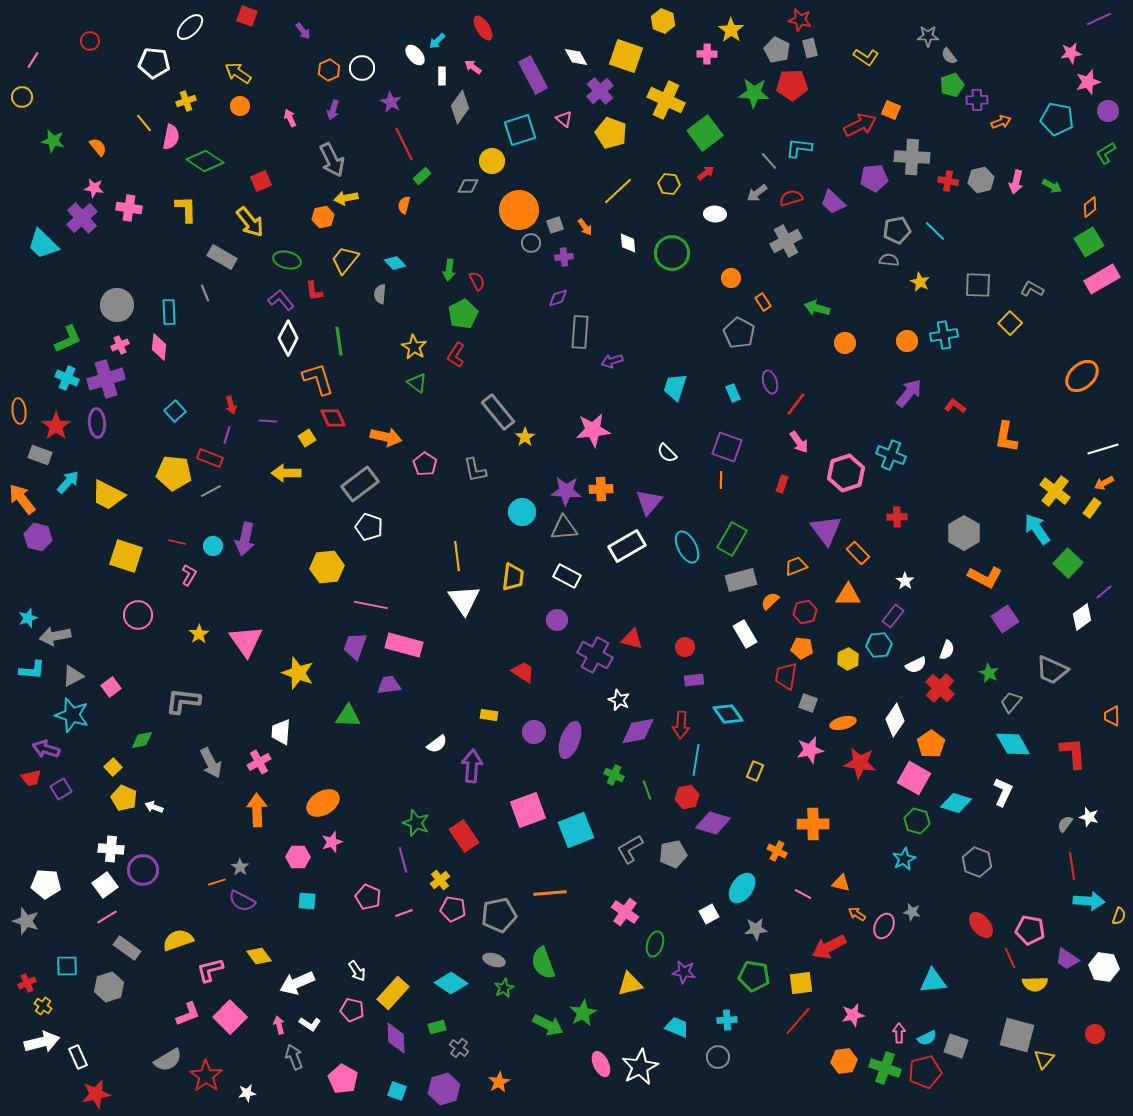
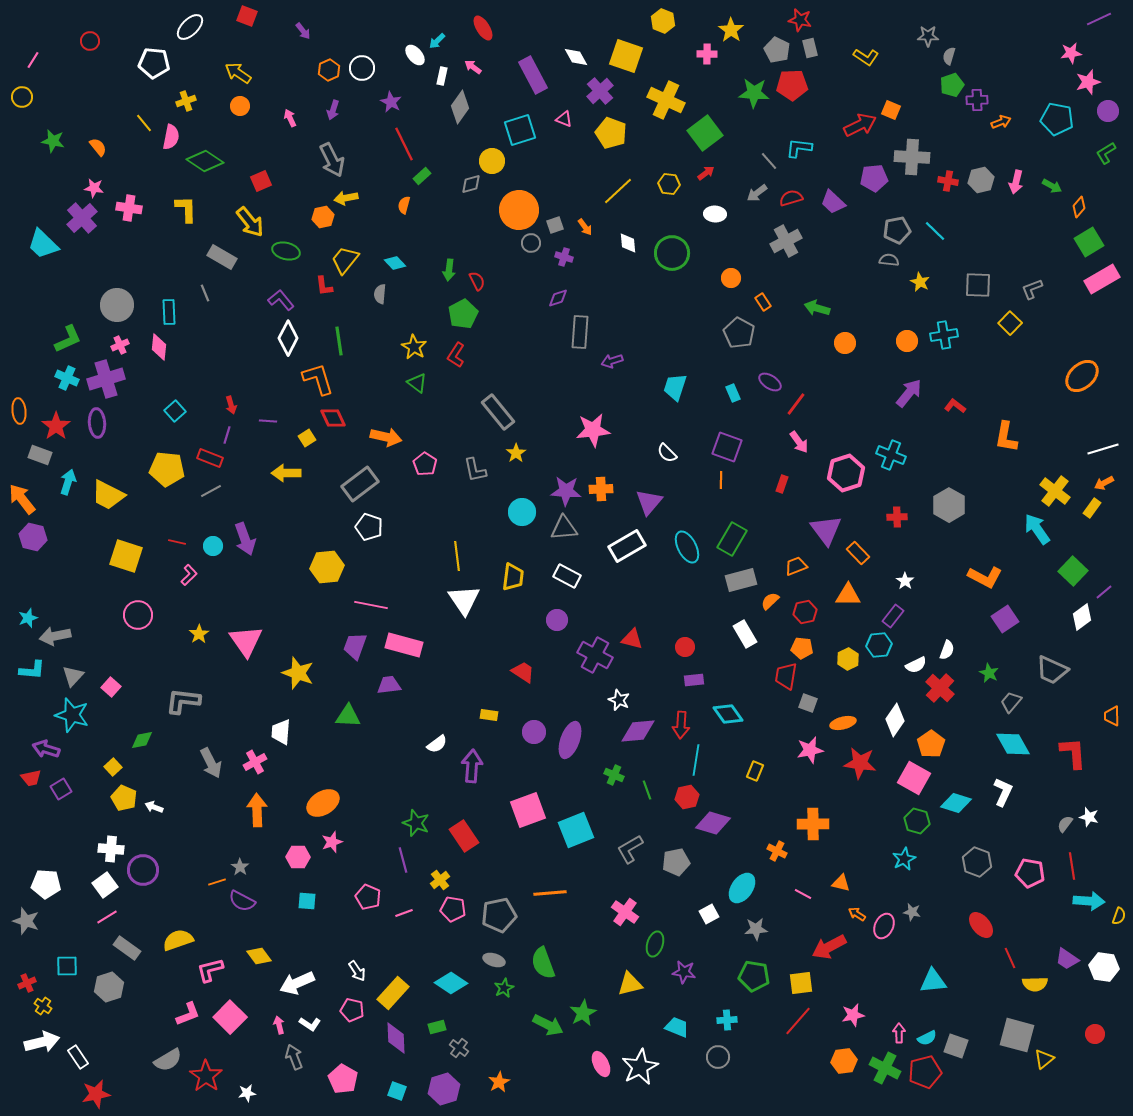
gray semicircle at (949, 56): rotated 54 degrees clockwise
white rectangle at (442, 76): rotated 12 degrees clockwise
pink triangle at (564, 119): rotated 18 degrees counterclockwise
gray diamond at (468, 186): moved 3 px right, 2 px up; rotated 15 degrees counterclockwise
orange diamond at (1090, 207): moved 11 px left; rotated 10 degrees counterclockwise
purple cross at (564, 257): rotated 24 degrees clockwise
green ellipse at (287, 260): moved 1 px left, 9 px up
gray L-shape at (1032, 289): rotated 50 degrees counterclockwise
red L-shape at (314, 291): moved 10 px right, 5 px up
purple ellipse at (770, 382): rotated 40 degrees counterclockwise
yellow star at (525, 437): moved 9 px left, 16 px down
yellow pentagon at (174, 473): moved 7 px left, 4 px up
cyan arrow at (68, 482): rotated 25 degrees counterclockwise
gray hexagon at (964, 533): moved 15 px left, 28 px up
purple hexagon at (38, 537): moved 5 px left
purple arrow at (245, 539): rotated 32 degrees counterclockwise
green square at (1068, 563): moved 5 px right, 8 px down
pink L-shape at (189, 575): rotated 15 degrees clockwise
gray triangle at (73, 676): rotated 20 degrees counterclockwise
pink square at (111, 687): rotated 12 degrees counterclockwise
purple diamond at (638, 731): rotated 6 degrees clockwise
pink cross at (259, 762): moved 4 px left
gray pentagon at (673, 854): moved 3 px right, 8 px down
pink pentagon at (1030, 930): moved 57 px up
white rectangle at (78, 1057): rotated 10 degrees counterclockwise
yellow triangle at (1044, 1059): rotated 10 degrees clockwise
green cross at (885, 1068): rotated 8 degrees clockwise
